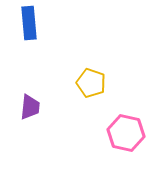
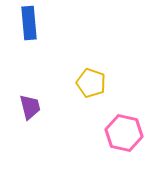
purple trapezoid: rotated 20 degrees counterclockwise
pink hexagon: moved 2 px left
